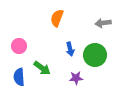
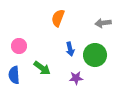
orange semicircle: moved 1 px right
blue semicircle: moved 5 px left, 2 px up
